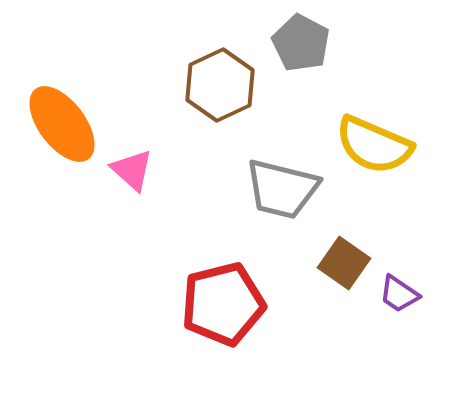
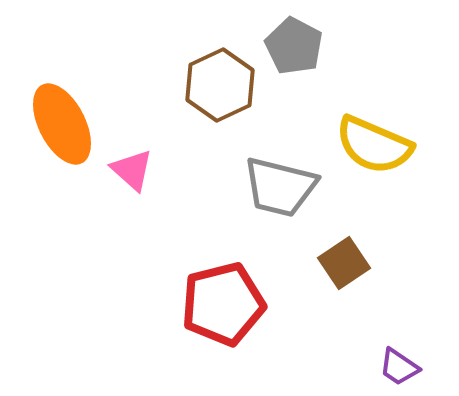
gray pentagon: moved 7 px left, 3 px down
orange ellipse: rotated 10 degrees clockwise
gray trapezoid: moved 2 px left, 2 px up
brown square: rotated 21 degrees clockwise
purple trapezoid: moved 73 px down
